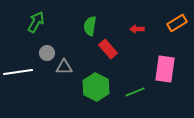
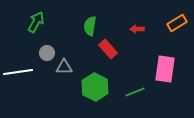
green hexagon: moved 1 px left
